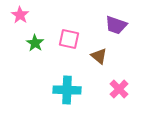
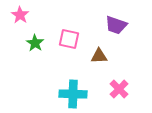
brown triangle: rotated 42 degrees counterclockwise
cyan cross: moved 6 px right, 4 px down
